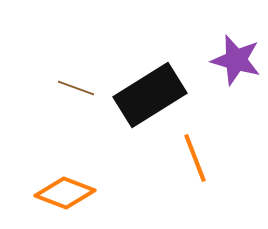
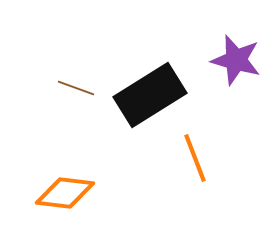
orange diamond: rotated 14 degrees counterclockwise
